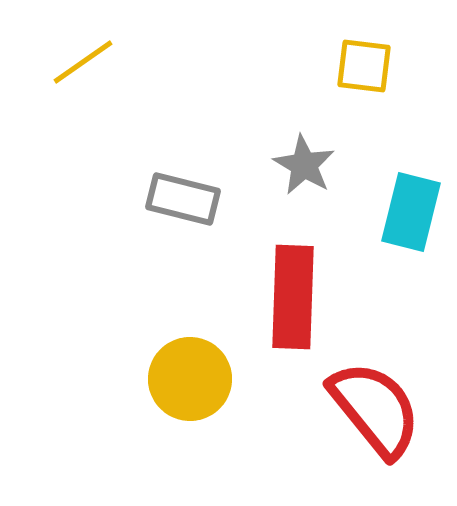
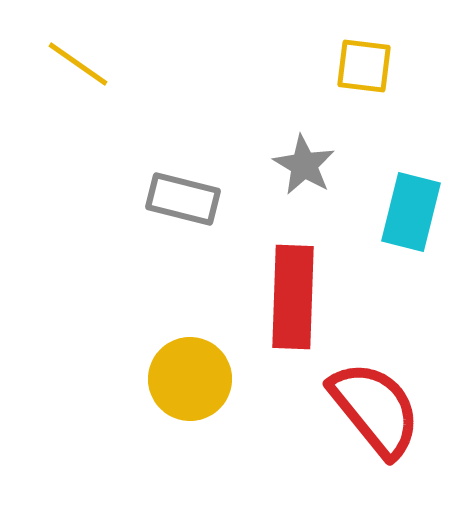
yellow line: moved 5 px left, 2 px down; rotated 70 degrees clockwise
